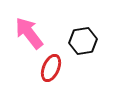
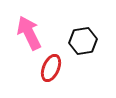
pink arrow: rotated 12 degrees clockwise
